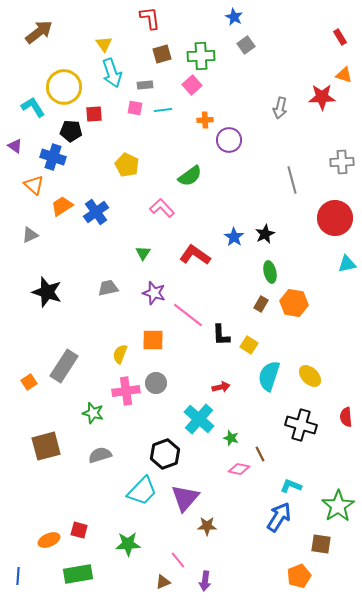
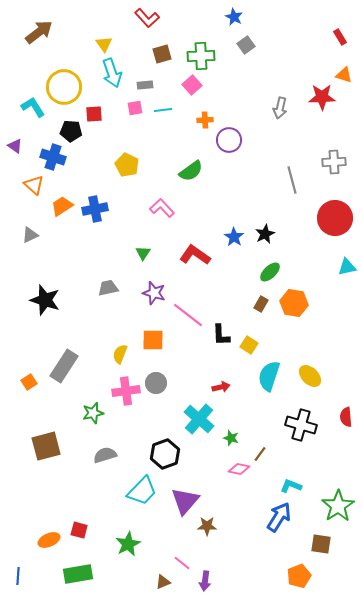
red L-shape at (150, 18): moved 3 px left; rotated 145 degrees clockwise
pink square at (135, 108): rotated 21 degrees counterclockwise
gray cross at (342, 162): moved 8 px left
green semicircle at (190, 176): moved 1 px right, 5 px up
blue cross at (96, 212): moved 1 px left, 3 px up; rotated 25 degrees clockwise
cyan triangle at (347, 264): moved 3 px down
green ellipse at (270, 272): rotated 60 degrees clockwise
black star at (47, 292): moved 2 px left, 8 px down
green star at (93, 413): rotated 30 degrees counterclockwise
brown line at (260, 454): rotated 63 degrees clockwise
gray semicircle at (100, 455): moved 5 px right
purple triangle at (185, 498): moved 3 px down
green star at (128, 544): rotated 25 degrees counterclockwise
pink line at (178, 560): moved 4 px right, 3 px down; rotated 12 degrees counterclockwise
